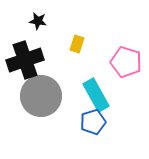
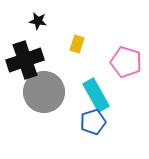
gray circle: moved 3 px right, 4 px up
